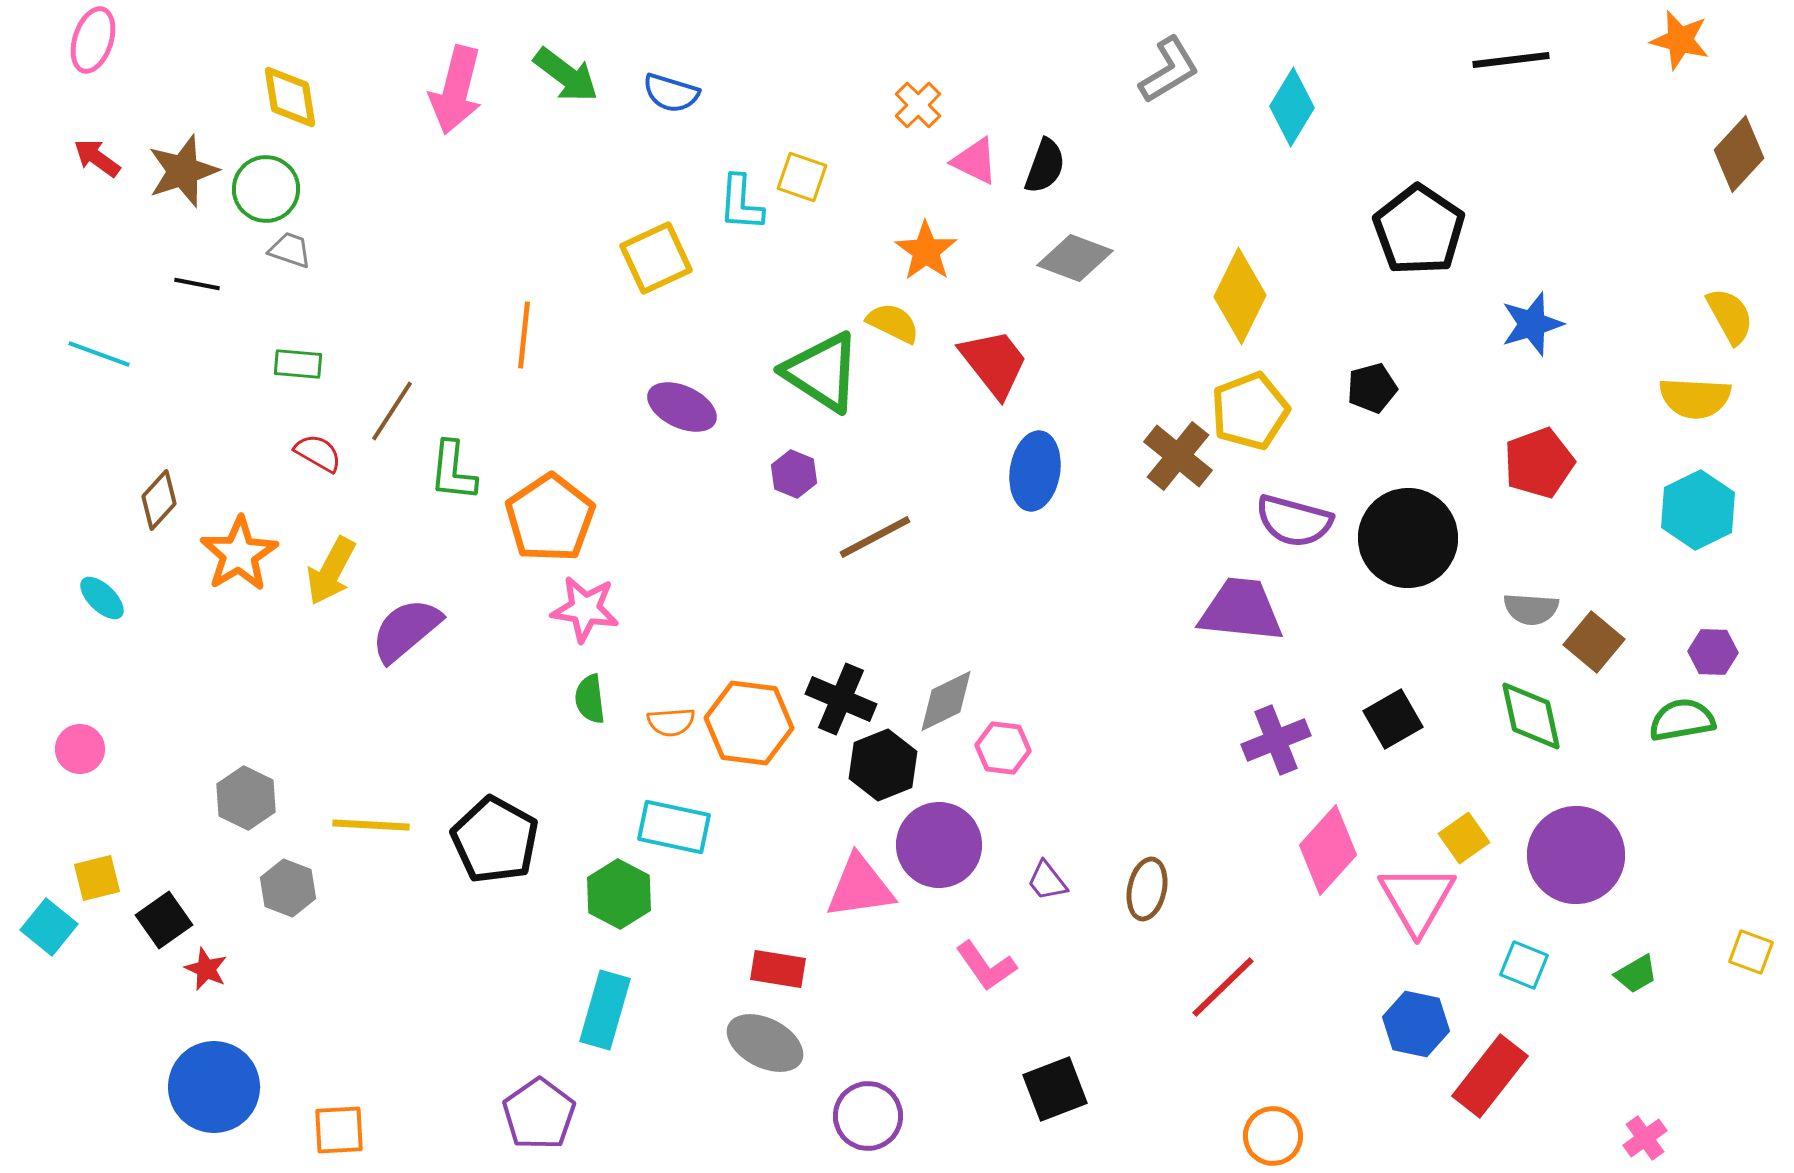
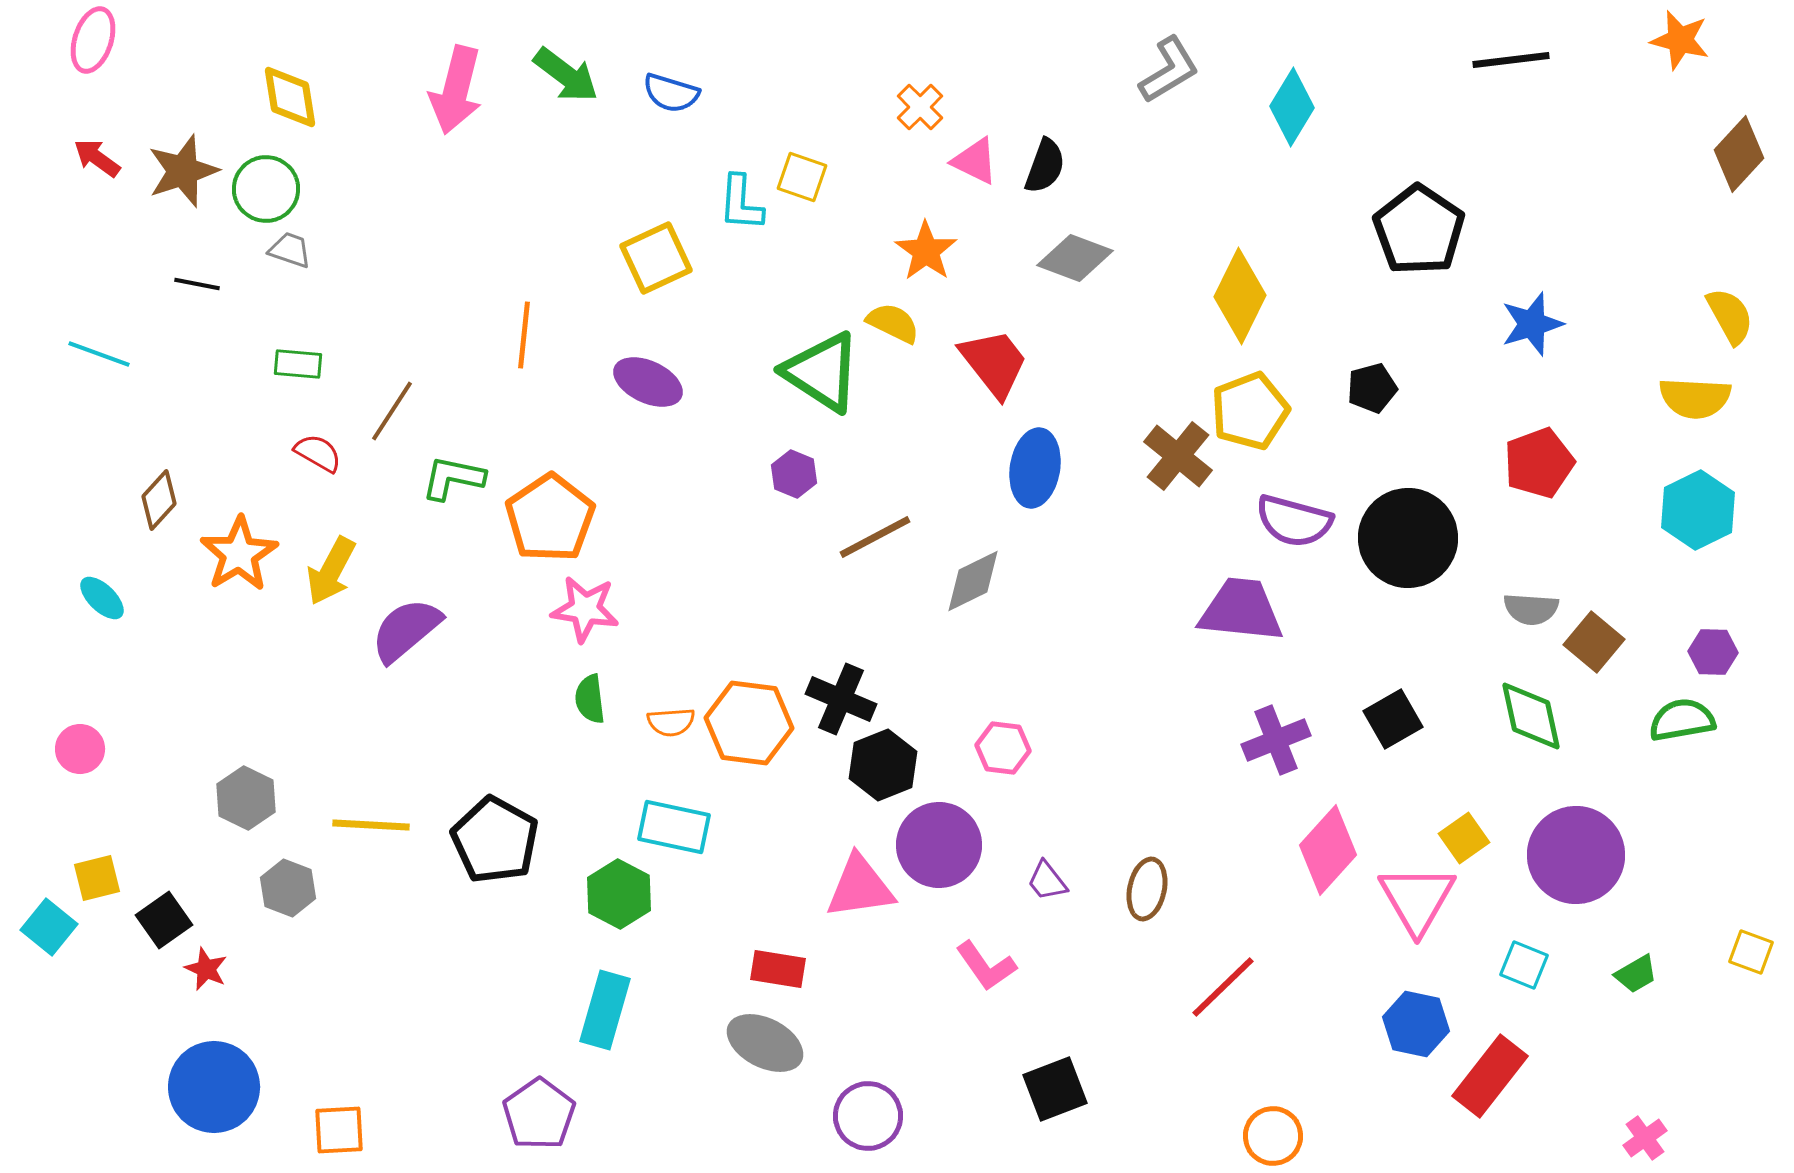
orange cross at (918, 105): moved 2 px right, 2 px down
purple ellipse at (682, 407): moved 34 px left, 25 px up
green L-shape at (453, 471): moved 7 px down; rotated 96 degrees clockwise
blue ellipse at (1035, 471): moved 3 px up
gray diamond at (946, 701): moved 27 px right, 120 px up
